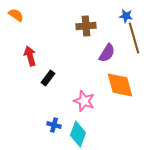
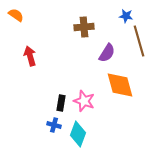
brown cross: moved 2 px left, 1 px down
brown line: moved 5 px right, 3 px down
black rectangle: moved 13 px right, 25 px down; rotated 28 degrees counterclockwise
